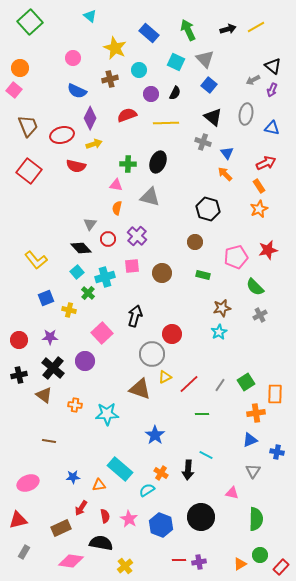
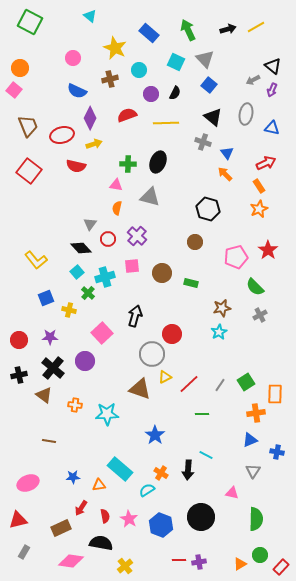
green square at (30, 22): rotated 20 degrees counterclockwise
red star at (268, 250): rotated 24 degrees counterclockwise
green rectangle at (203, 275): moved 12 px left, 8 px down
